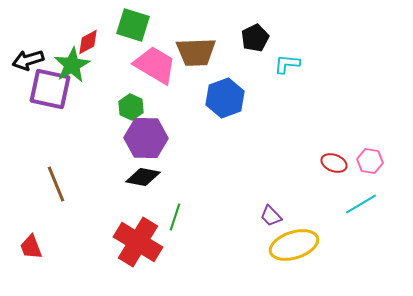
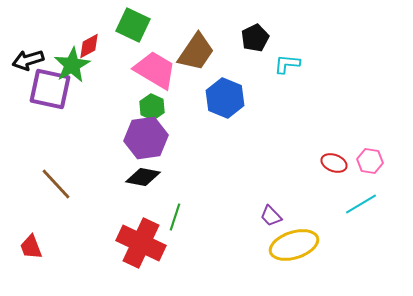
green square: rotated 8 degrees clockwise
red diamond: moved 1 px right, 4 px down
brown trapezoid: rotated 54 degrees counterclockwise
pink trapezoid: moved 5 px down
blue hexagon: rotated 18 degrees counterclockwise
green hexagon: moved 21 px right
purple hexagon: rotated 9 degrees counterclockwise
brown line: rotated 21 degrees counterclockwise
red cross: moved 3 px right, 1 px down; rotated 6 degrees counterclockwise
